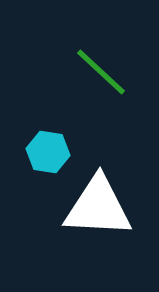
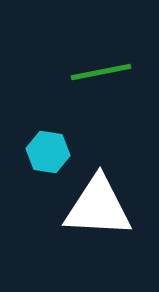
green line: rotated 54 degrees counterclockwise
